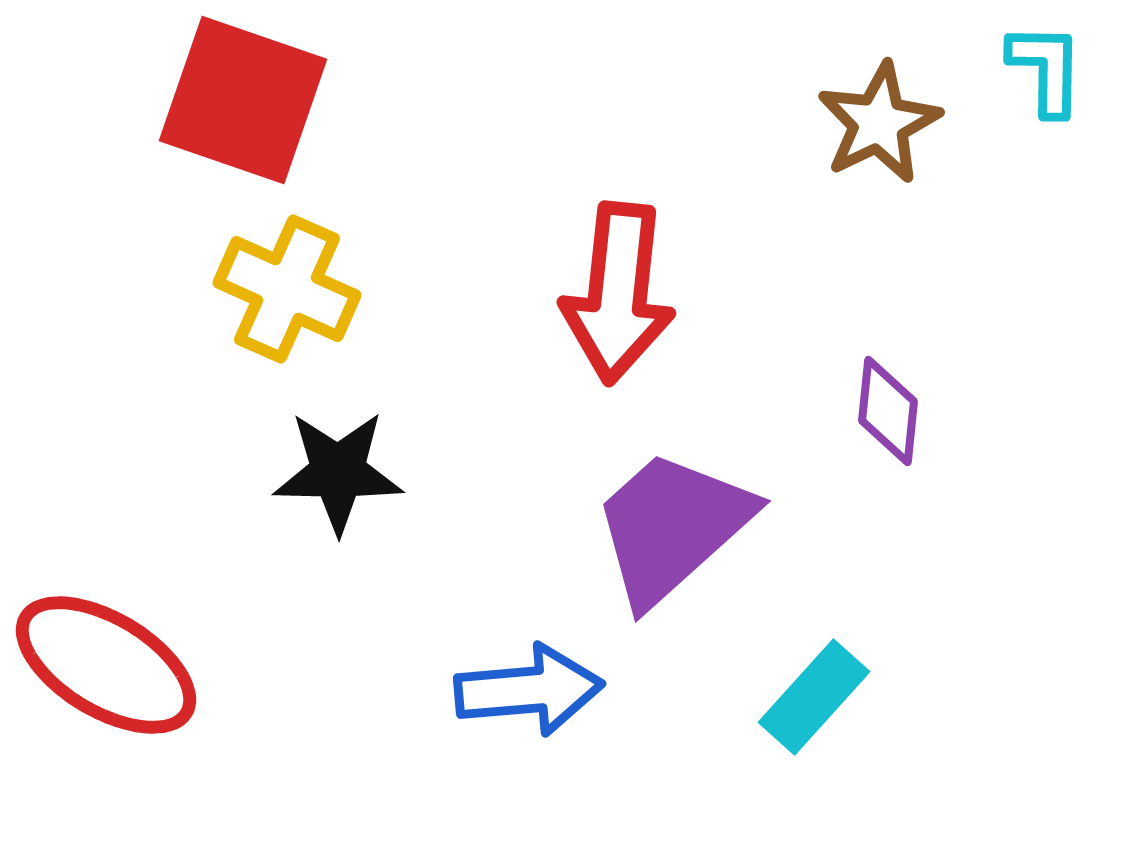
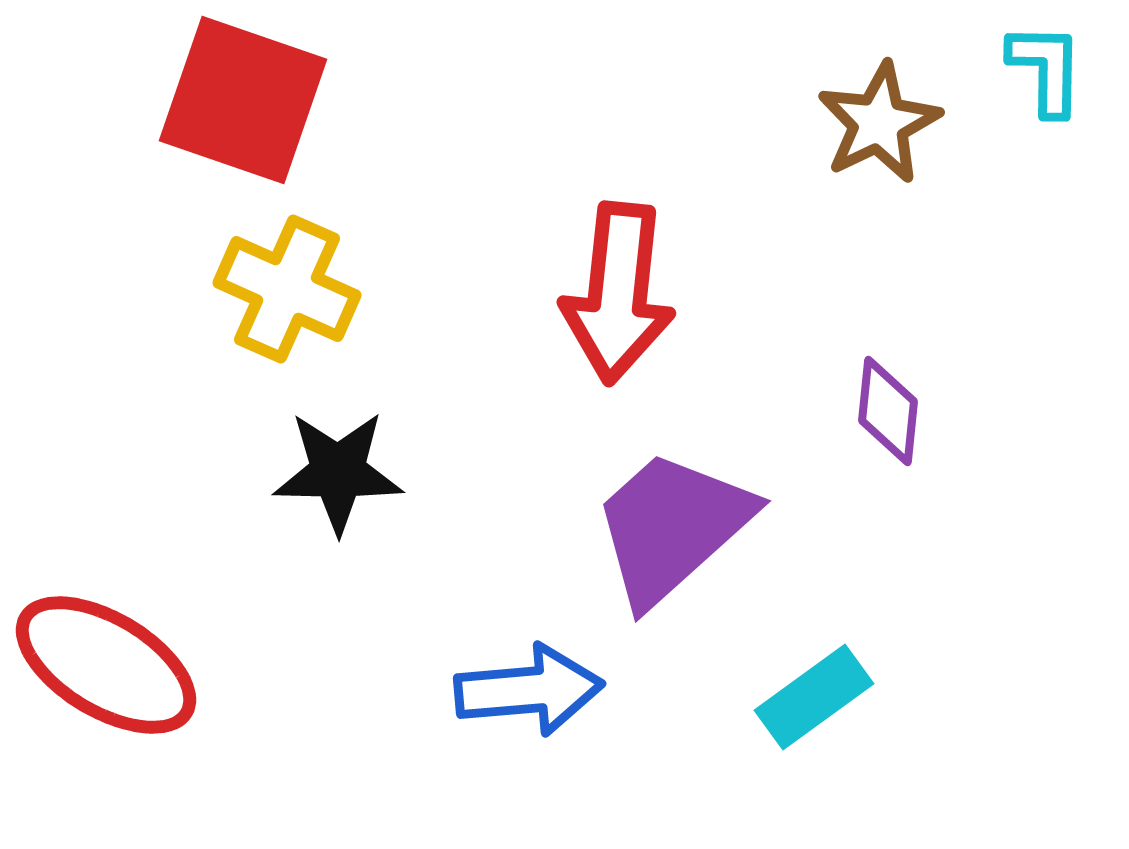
cyan rectangle: rotated 12 degrees clockwise
